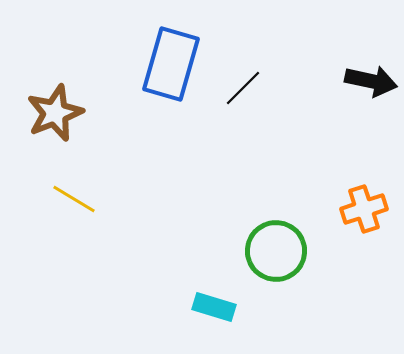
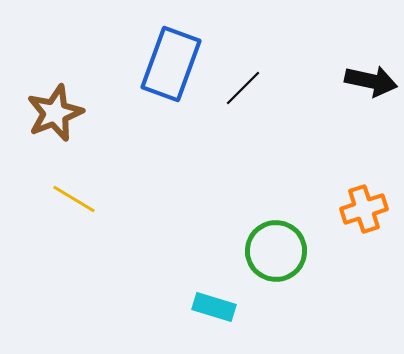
blue rectangle: rotated 4 degrees clockwise
